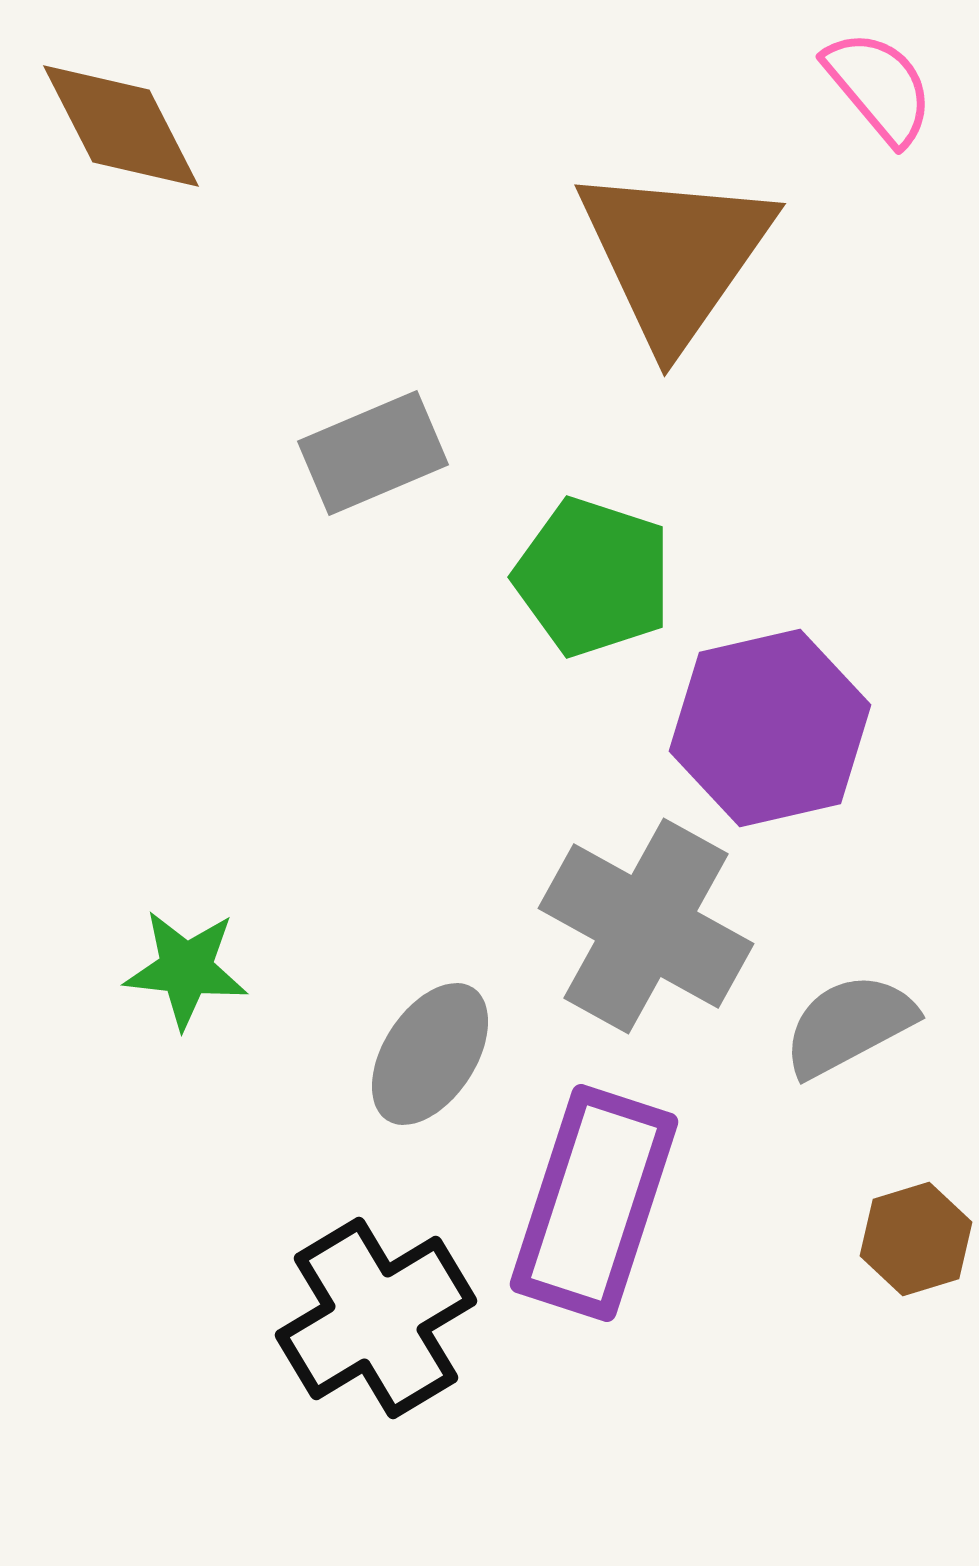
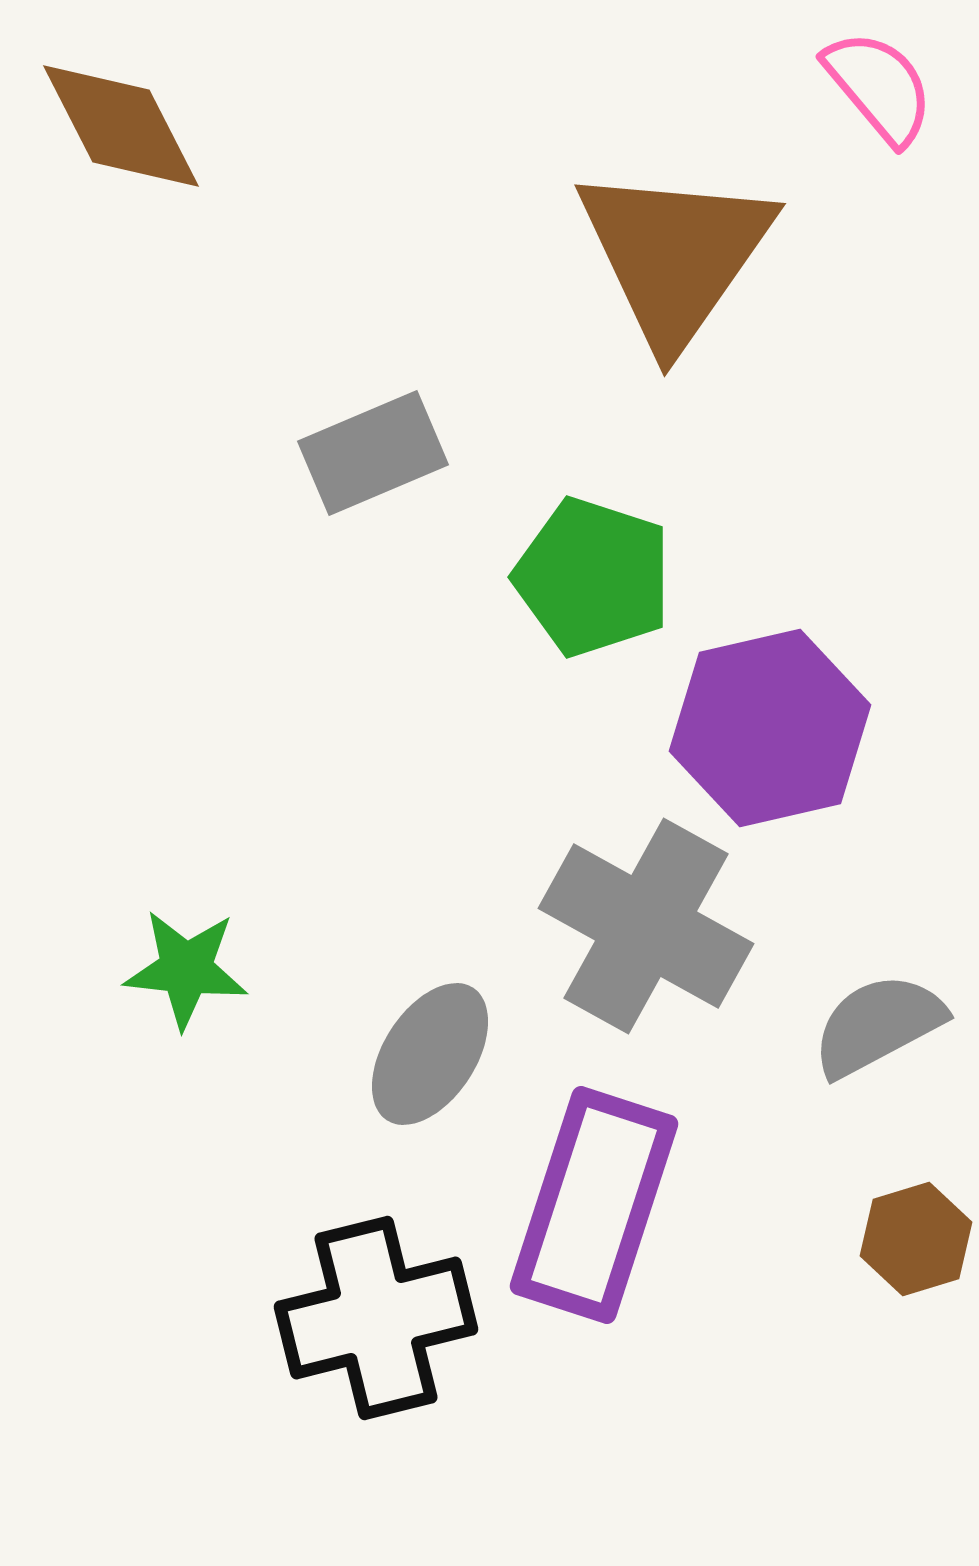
gray semicircle: moved 29 px right
purple rectangle: moved 2 px down
black cross: rotated 17 degrees clockwise
